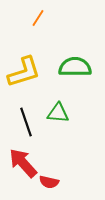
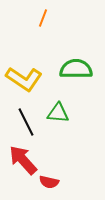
orange line: moved 5 px right; rotated 12 degrees counterclockwise
green semicircle: moved 1 px right, 2 px down
yellow L-shape: moved 7 px down; rotated 51 degrees clockwise
black line: rotated 8 degrees counterclockwise
red arrow: moved 3 px up
